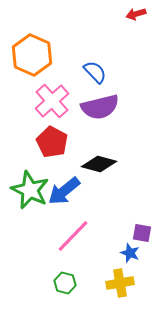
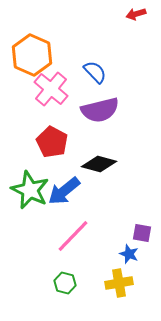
pink cross: moved 1 px left, 12 px up; rotated 8 degrees counterclockwise
purple semicircle: moved 3 px down
blue star: moved 1 px left, 1 px down
yellow cross: moved 1 px left
